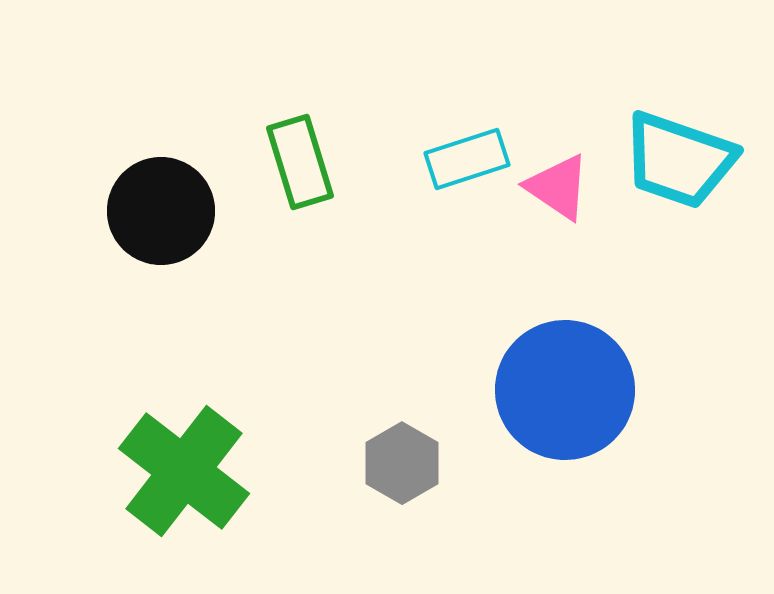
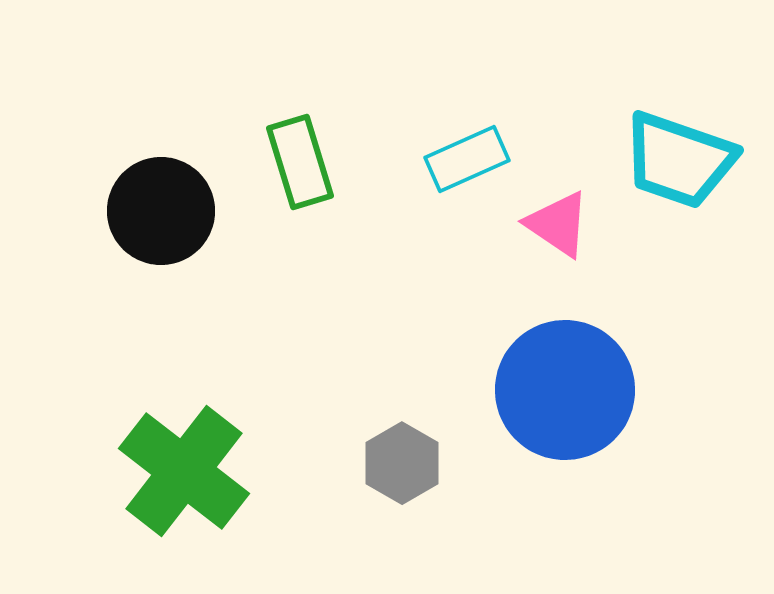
cyan rectangle: rotated 6 degrees counterclockwise
pink triangle: moved 37 px down
